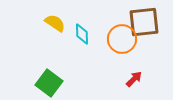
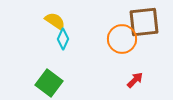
yellow semicircle: moved 2 px up
cyan diamond: moved 19 px left, 5 px down; rotated 25 degrees clockwise
red arrow: moved 1 px right, 1 px down
